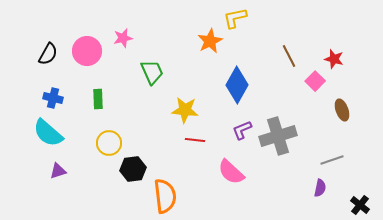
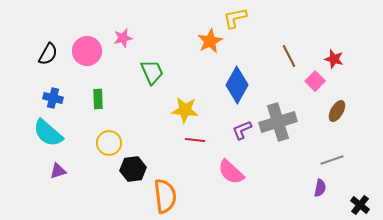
brown ellipse: moved 5 px left, 1 px down; rotated 50 degrees clockwise
gray cross: moved 14 px up
